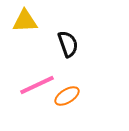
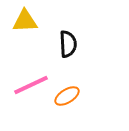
black semicircle: rotated 16 degrees clockwise
pink line: moved 6 px left
